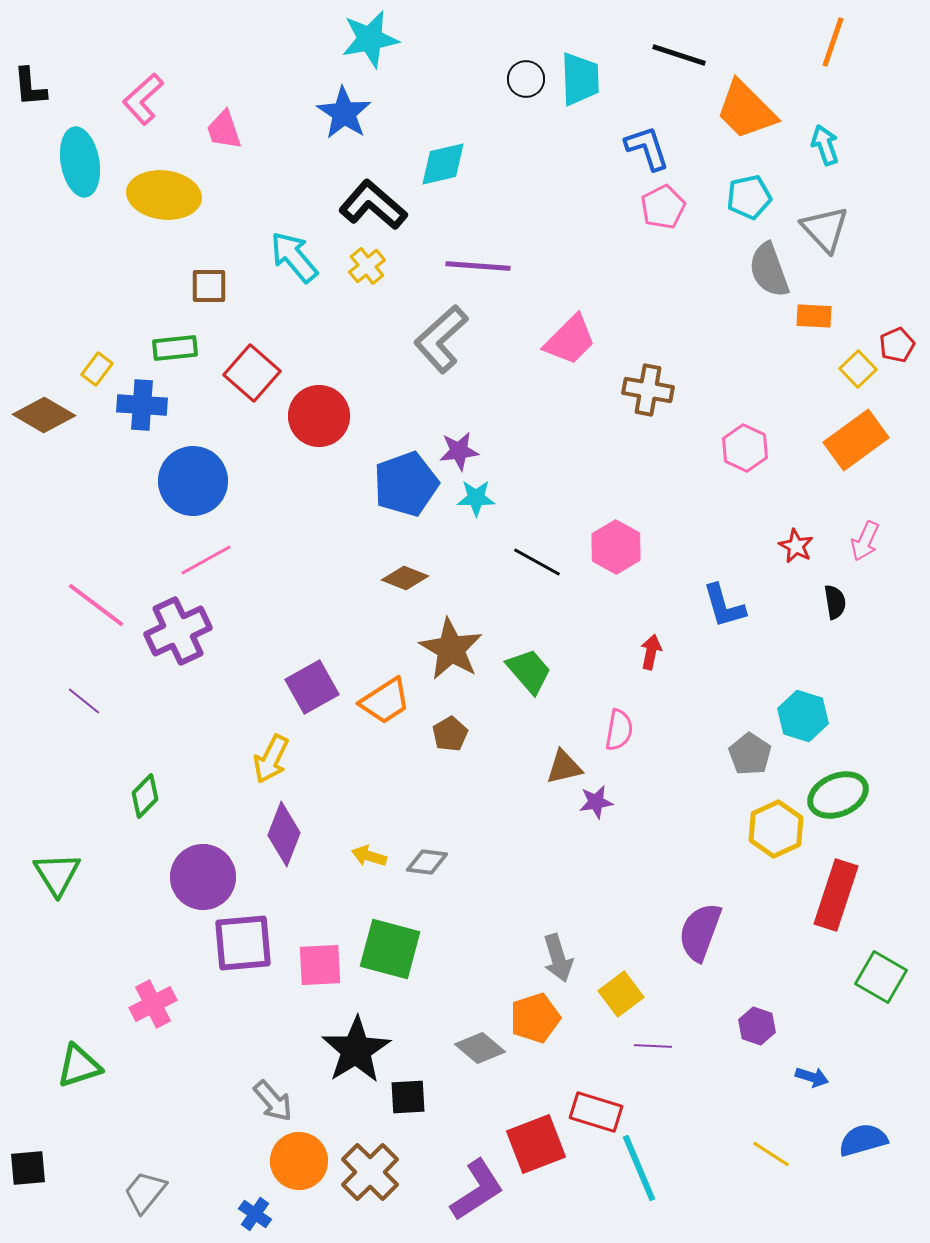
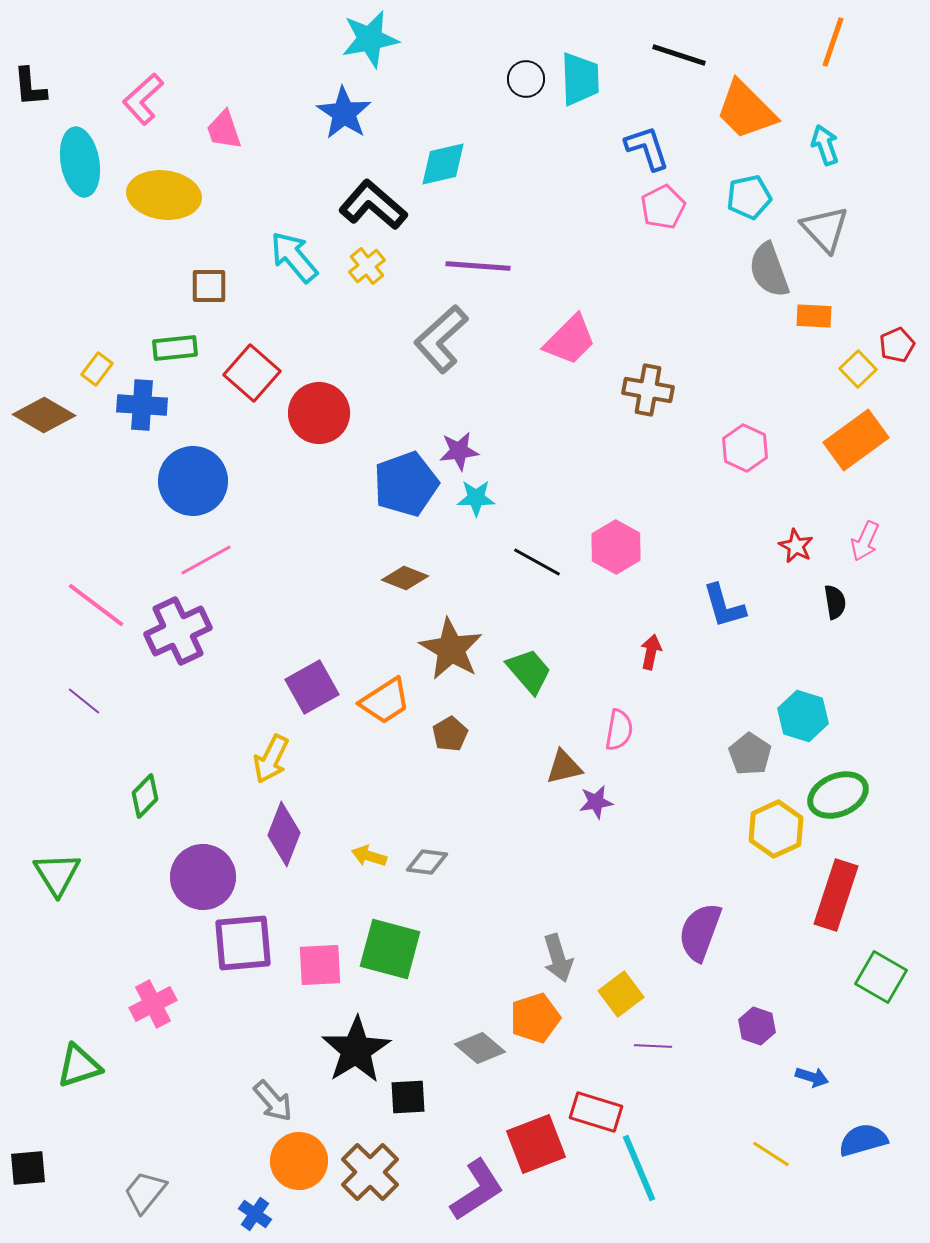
red circle at (319, 416): moved 3 px up
